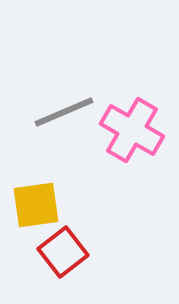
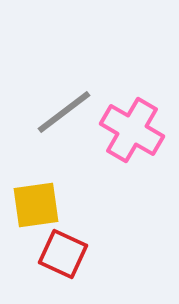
gray line: rotated 14 degrees counterclockwise
red square: moved 2 px down; rotated 27 degrees counterclockwise
